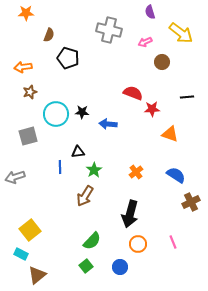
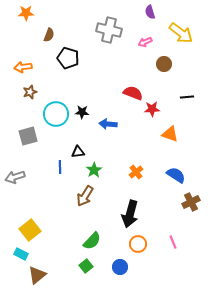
brown circle: moved 2 px right, 2 px down
